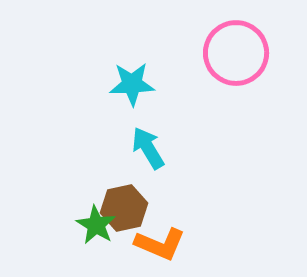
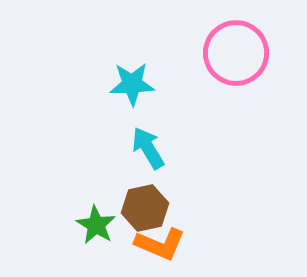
brown hexagon: moved 21 px right
